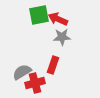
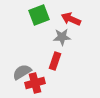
green square: rotated 10 degrees counterclockwise
red arrow: moved 13 px right
red rectangle: moved 2 px right, 4 px up
